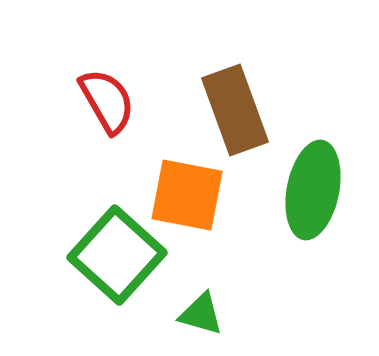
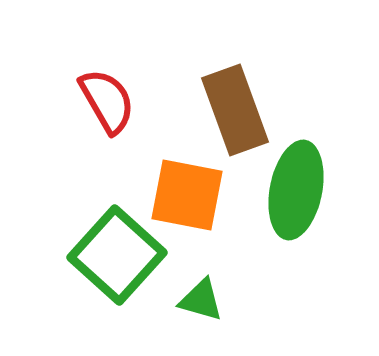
green ellipse: moved 17 px left
green triangle: moved 14 px up
